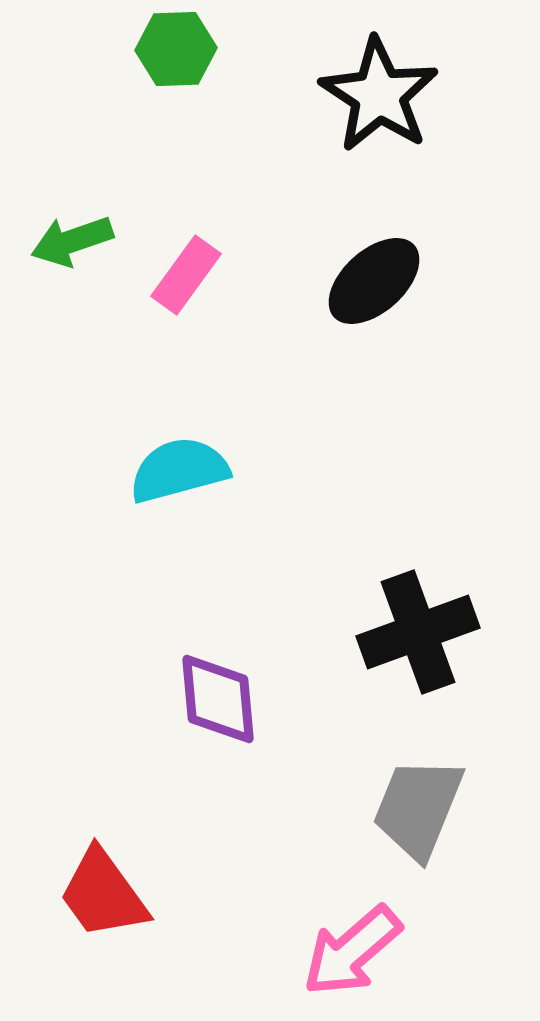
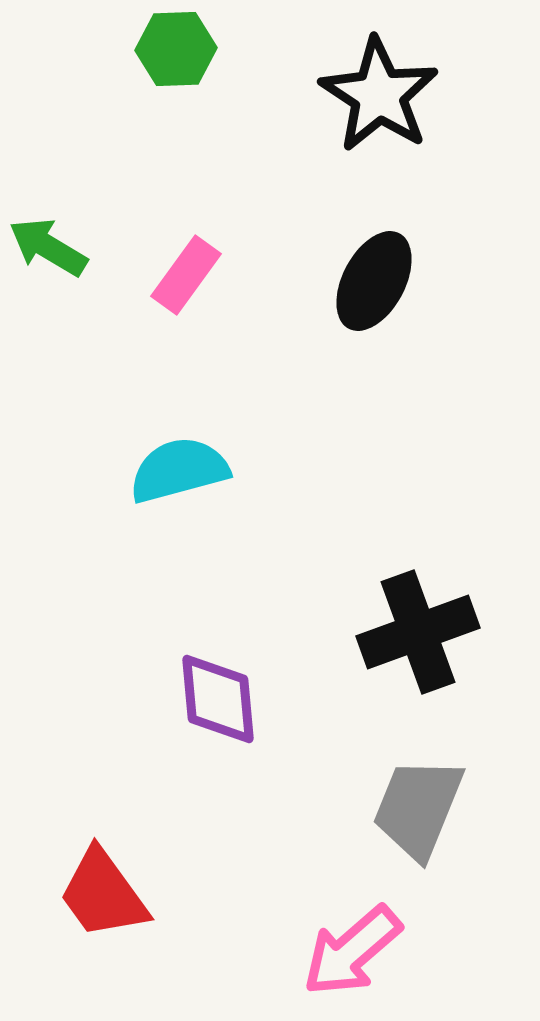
green arrow: moved 24 px left, 6 px down; rotated 50 degrees clockwise
black ellipse: rotated 20 degrees counterclockwise
